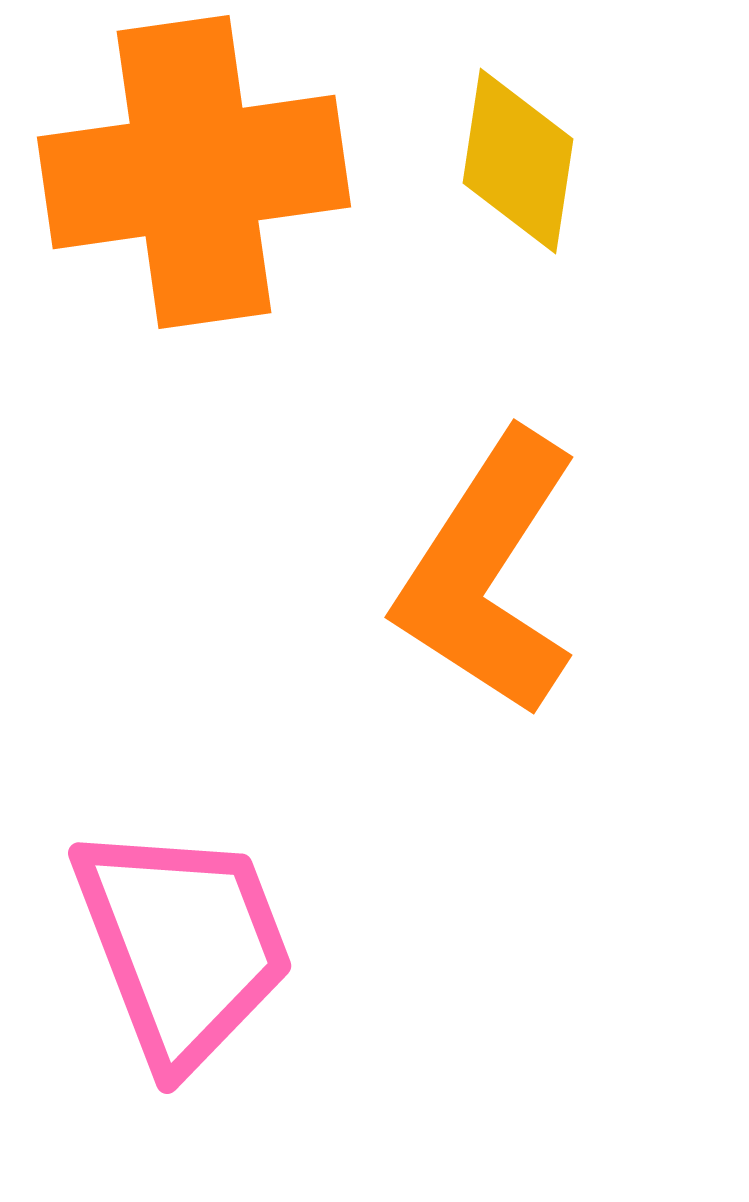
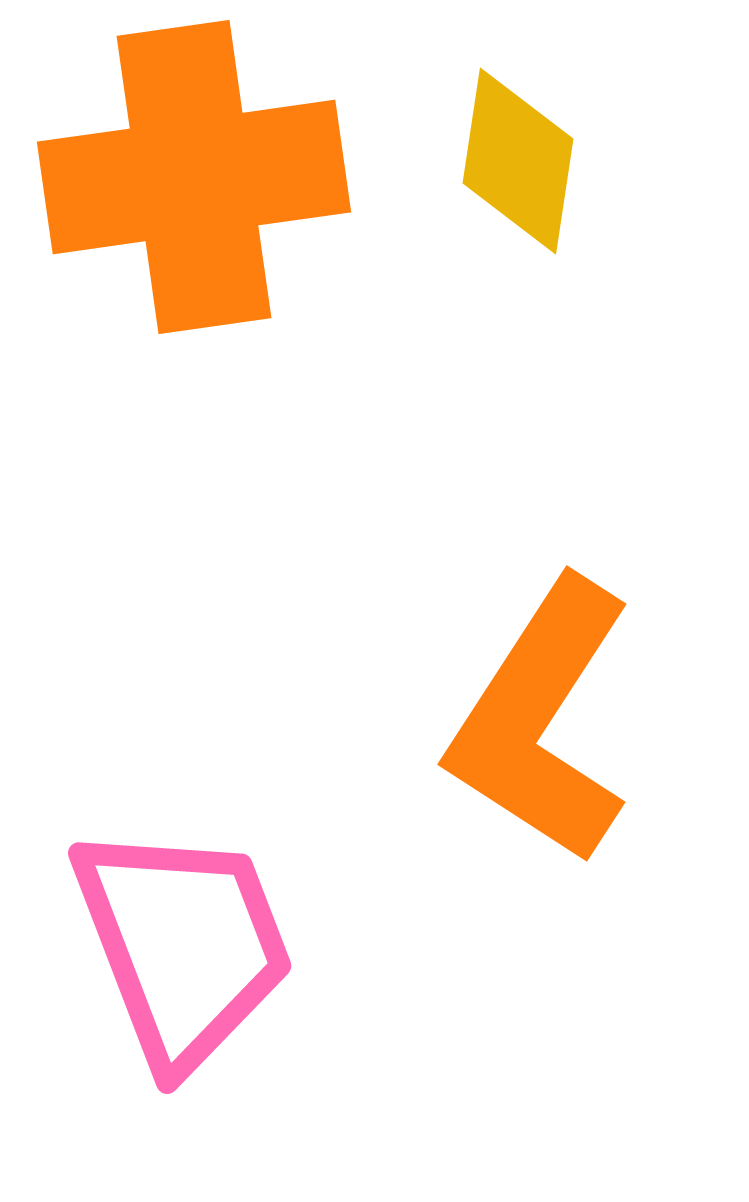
orange cross: moved 5 px down
orange L-shape: moved 53 px right, 147 px down
